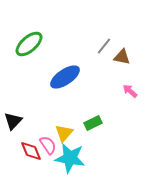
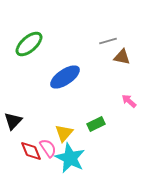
gray line: moved 4 px right, 5 px up; rotated 36 degrees clockwise
pink arrow: moved 1 px left, 10 px down
green rectangle: moved 3 px right, 1 px down
pink semicircle: moved 3 px down
cyan star: rotated 16 degrees clockwise
